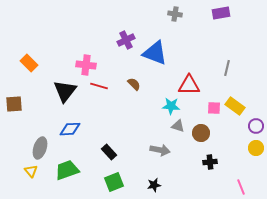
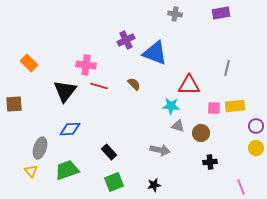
yellow rectangle: rotated 42 degrees counterclockwise
